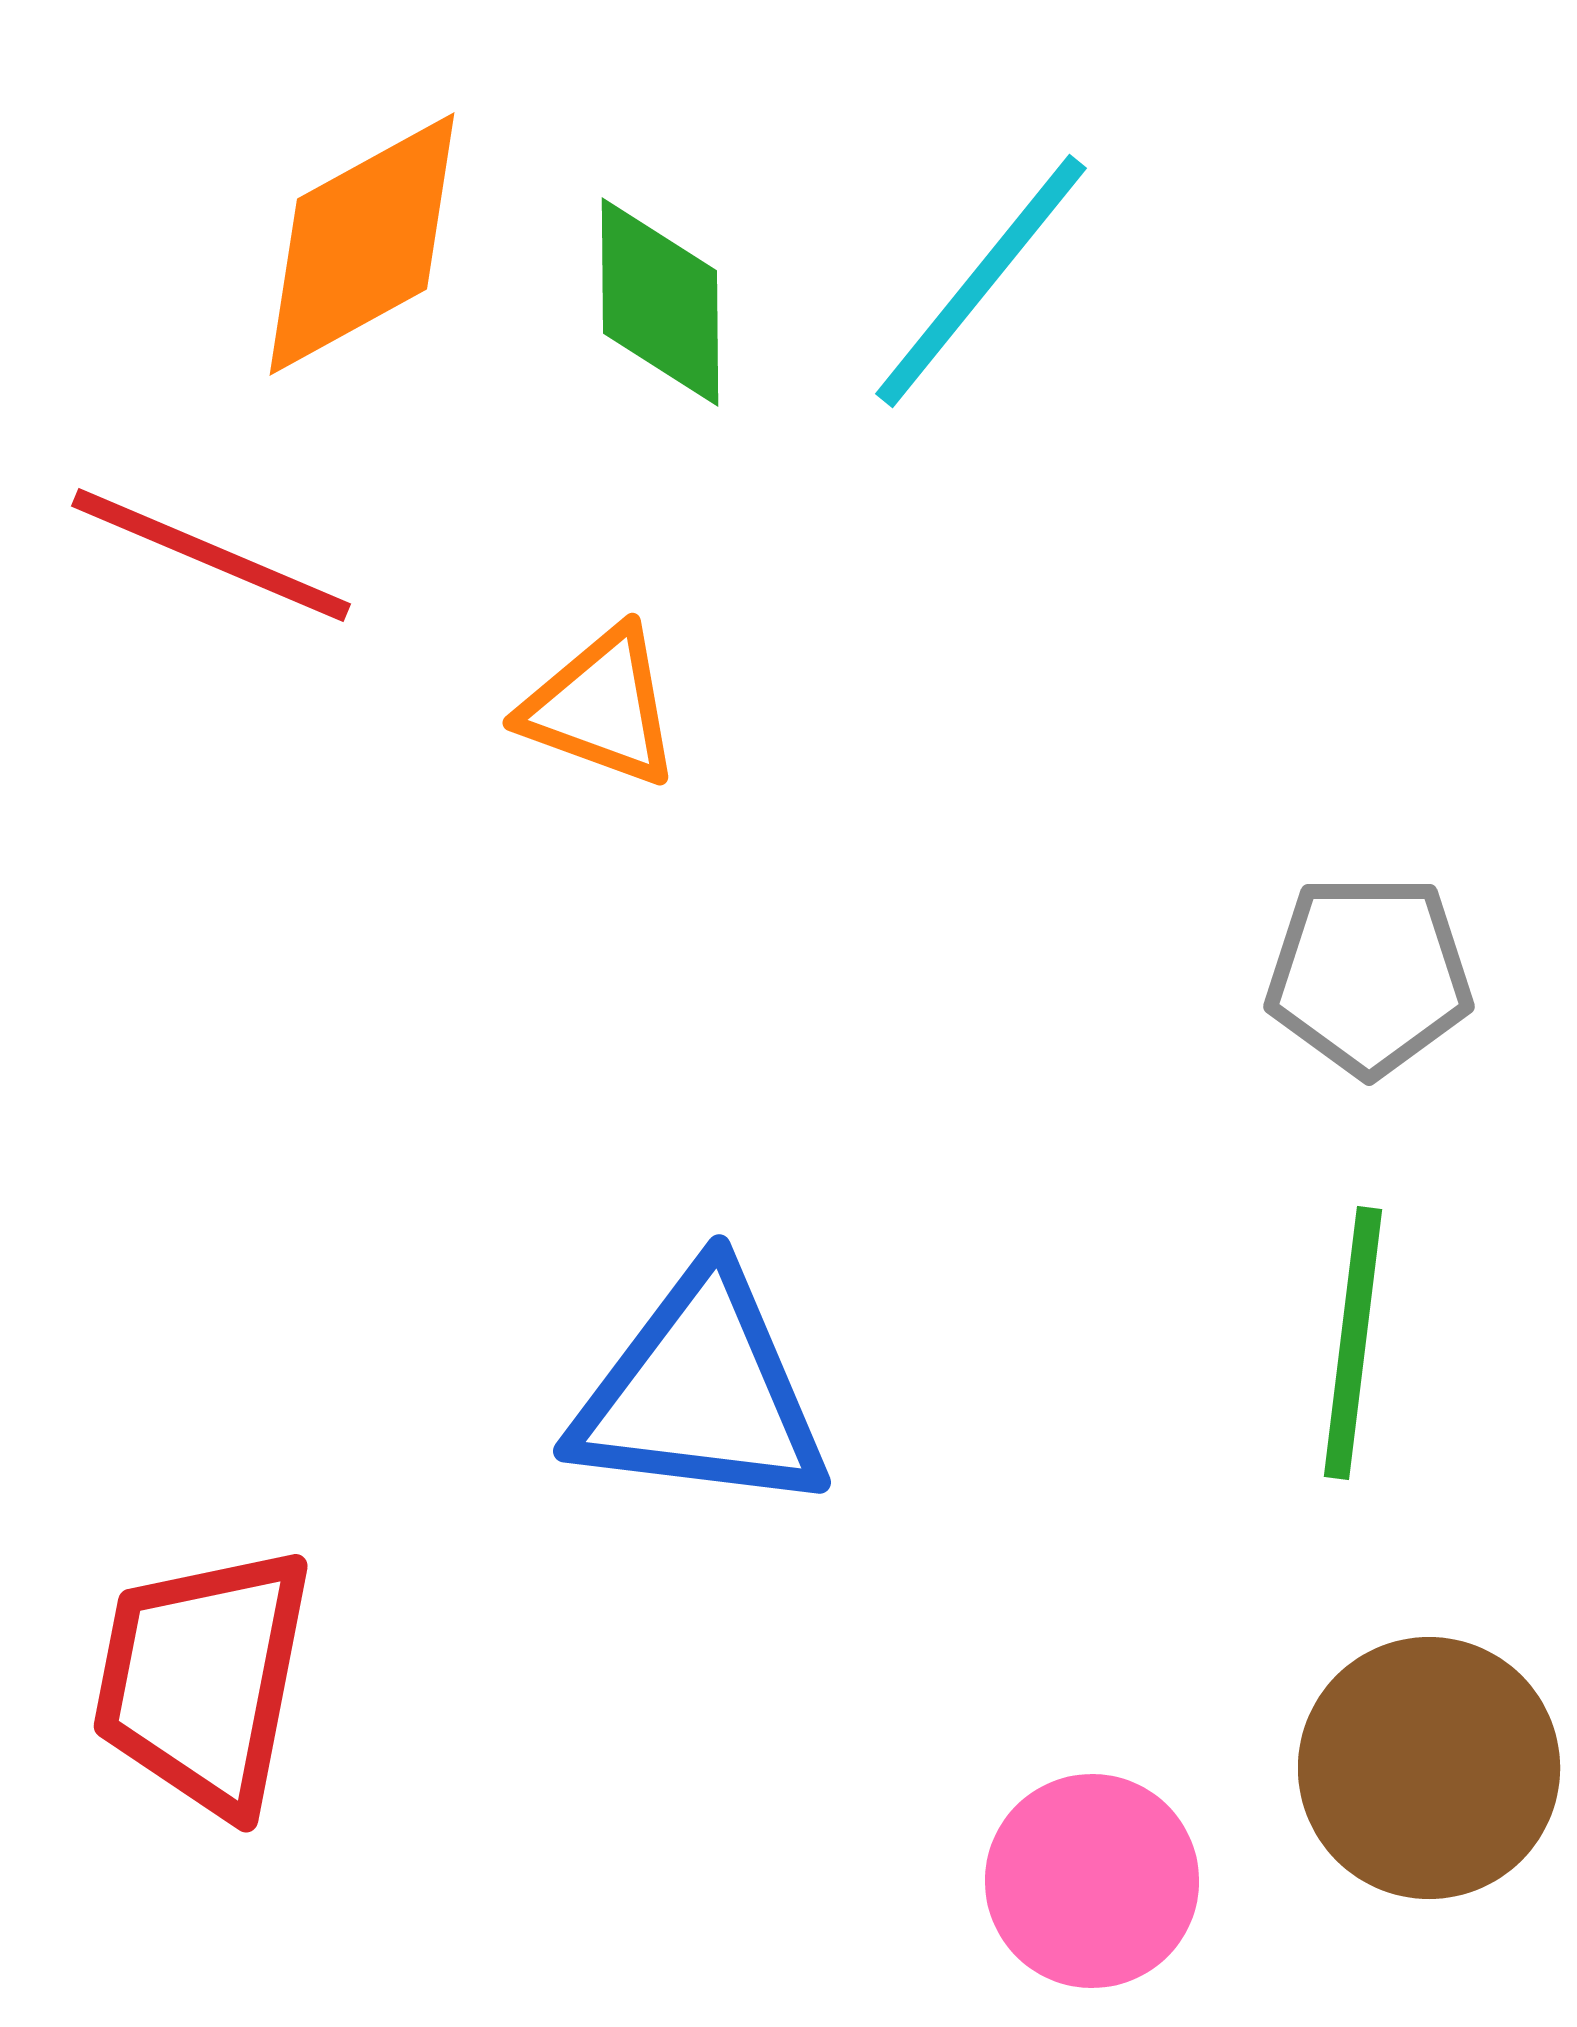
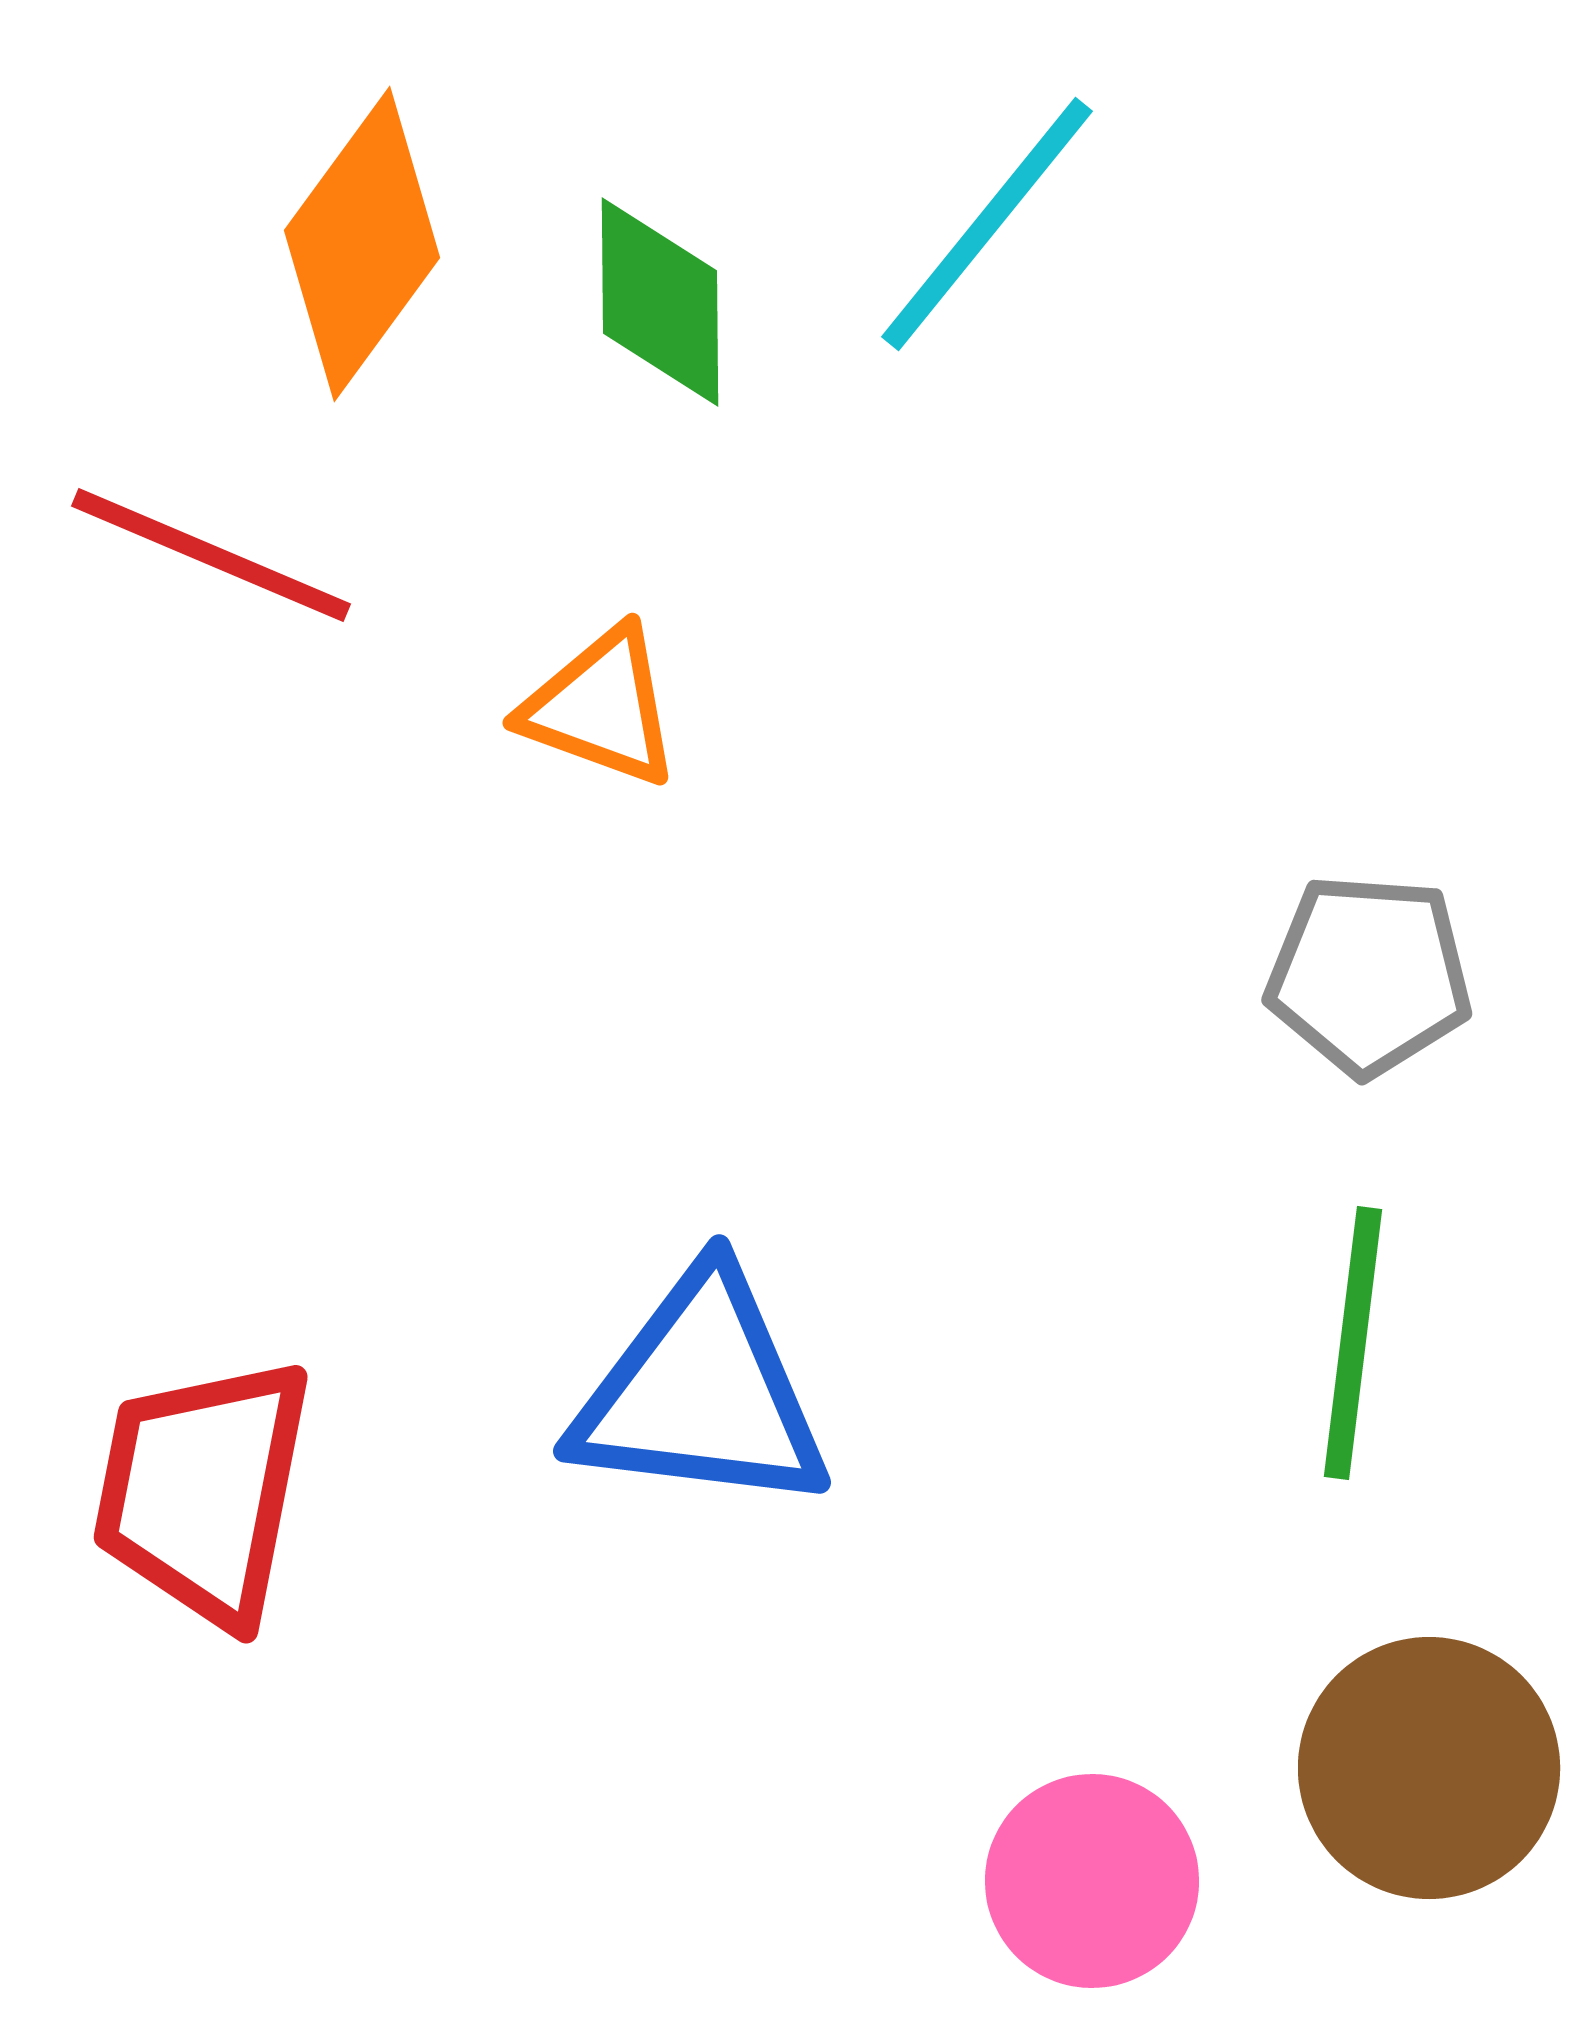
orange diamond: rotated 25 degrees counterclockwise
cyan line: moved 6 px right, 57 px up
gray pentagon: rotated 4 degrees clockwise
red trapezoid: moved 189 px up
